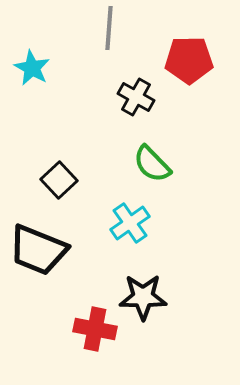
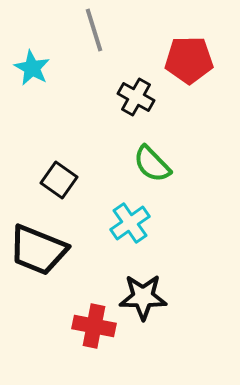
gray line: moved 15 px left, 2 px down; rotated 21 degrees counterclockwise
black square: rotated 12 degrees counterclockwise
red cross: moved 1 px left, 3 px up
